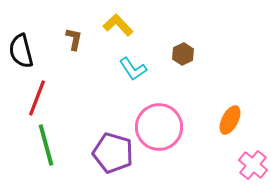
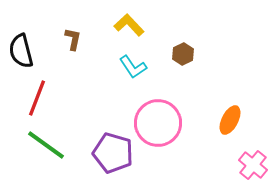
yellow L-shape: moved 11 px right
brown L-shape: moved 1 px left
cyan L-shape: moved 2 px up
pink circle: moved 1 px left, 4 px up
green line: rotated 39 degrees counterclockwise
